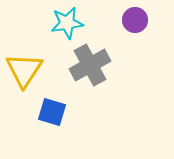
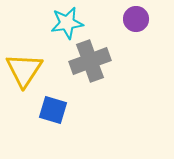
purple circle: moved 1 px right, 1 px up
gray cross: moved 4 px up; rotated 9 degrees clockwise
blue square: moved 1 px right, 2 px up
